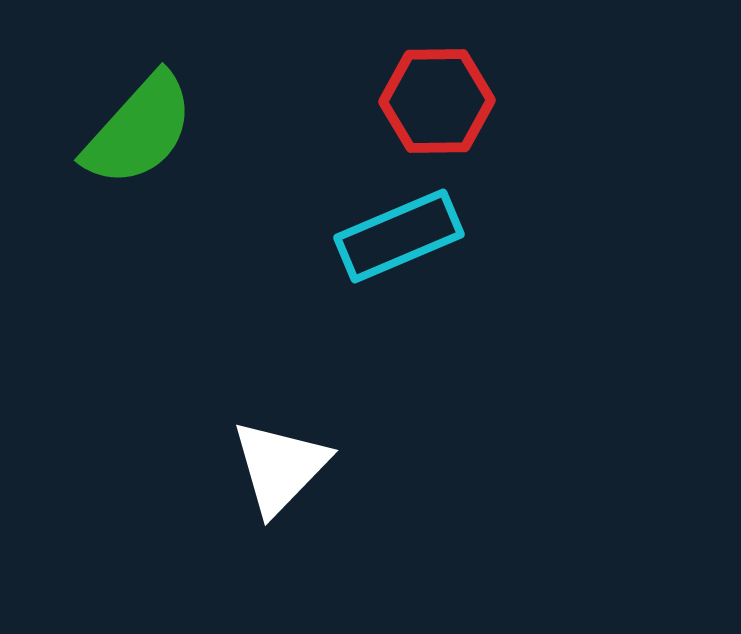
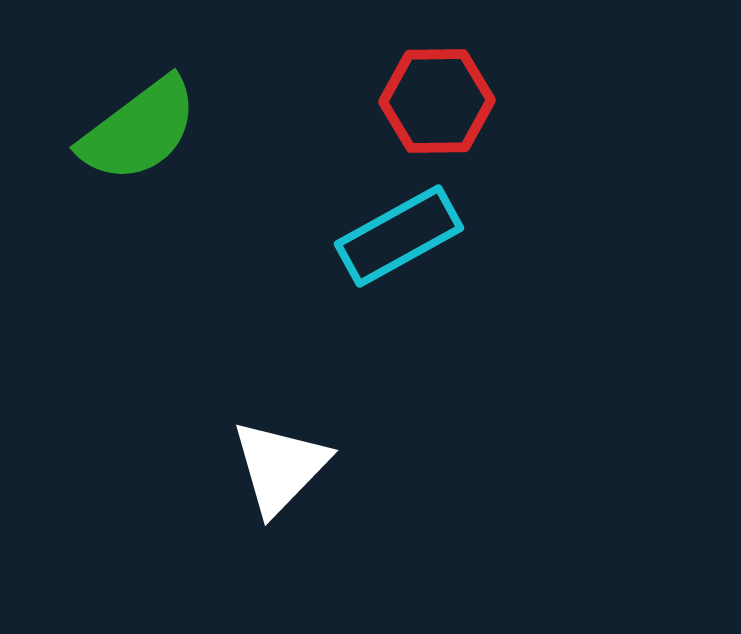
green semicircle: rotated 11 degrees clockwise
cyan rectangle: rotated 6 degrees counterclockwise
